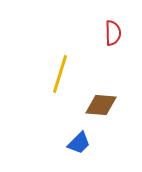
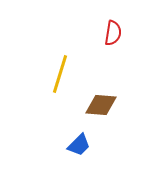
red semicircle: rotated 10 degrees clockwise
blue trapezoid: moved 2 px down
